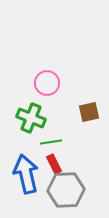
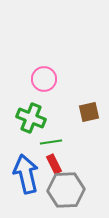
pink circle: moved 3 px left, 4 px up
